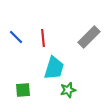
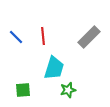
red line: moved 2 px up
